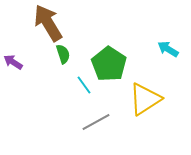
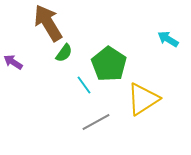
cyan arrow: moved 10 px up
green semicircle: moved 1 px right, 1 px up; rotated 54 degrees clockwise
yellow triangle: moved 2 px left
